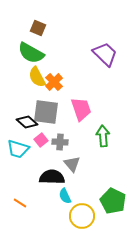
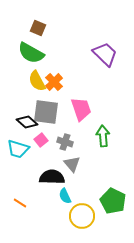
yellow semicircle: moved 4 px down
gray cross: moved 5 px right; rotated 14 degrees clockwise
